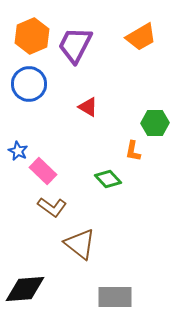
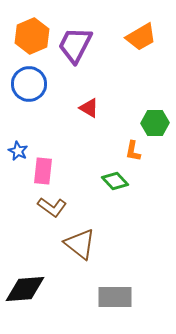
red triangle: moved 1 px right, 1 px down
pink rectangle: rotated 52 degrees clockwise
green diamond: moved 7 px right, 2 px down
